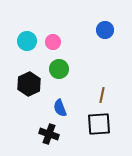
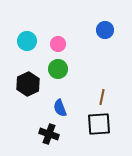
pink circle: moved 5 px right, 2 px down
green circle: moved 1 px left
black hexagon: moved 1 px left
brown line: moved 2 px down
